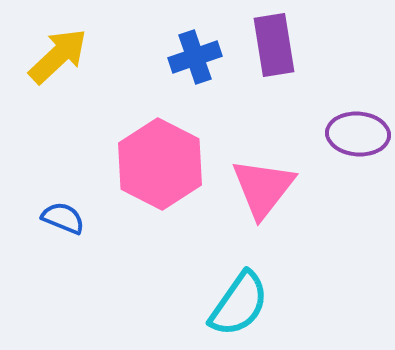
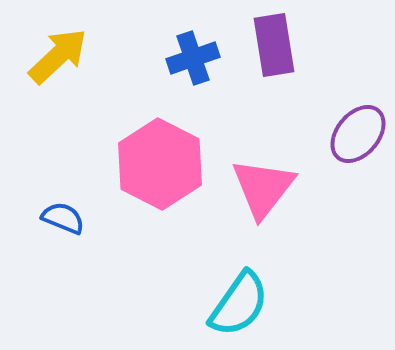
blue cross: moved 2 px left, 1 px down
purple ellipse: rotated 54 degrees counterclockwise
